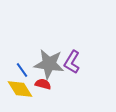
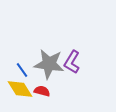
red semicircle: moved 1 px left, 7 px down
